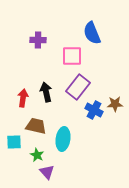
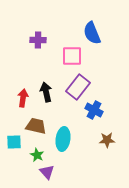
brown star: moved 8 px left, 36 px down
